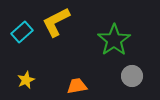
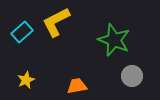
green star: rotated 16 degrees counterclockwise
